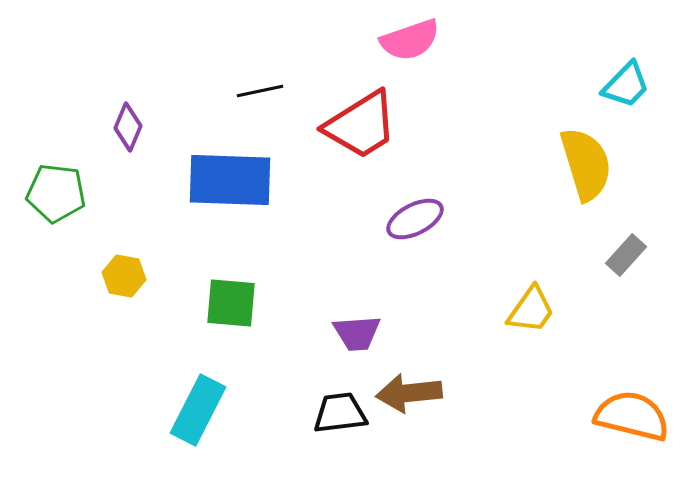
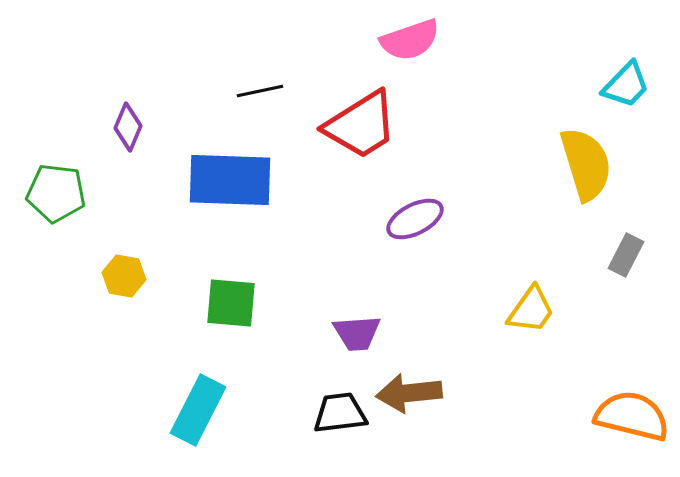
gray rectangle: rotated 15 degrees counterclockwise
